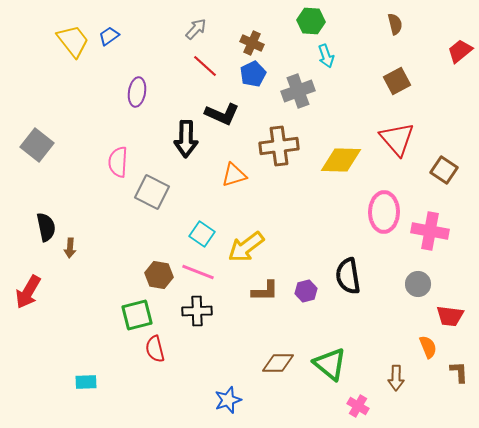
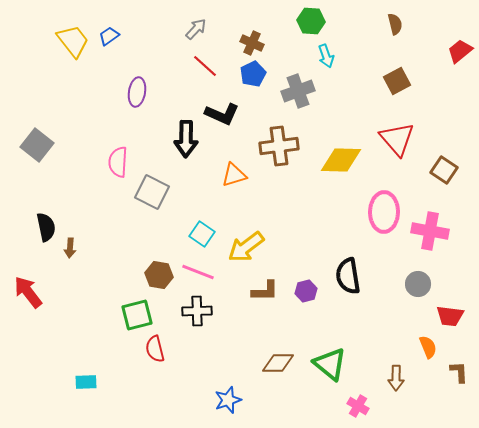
red arrow at (28, 292): rotated 112 degrees clockwise
